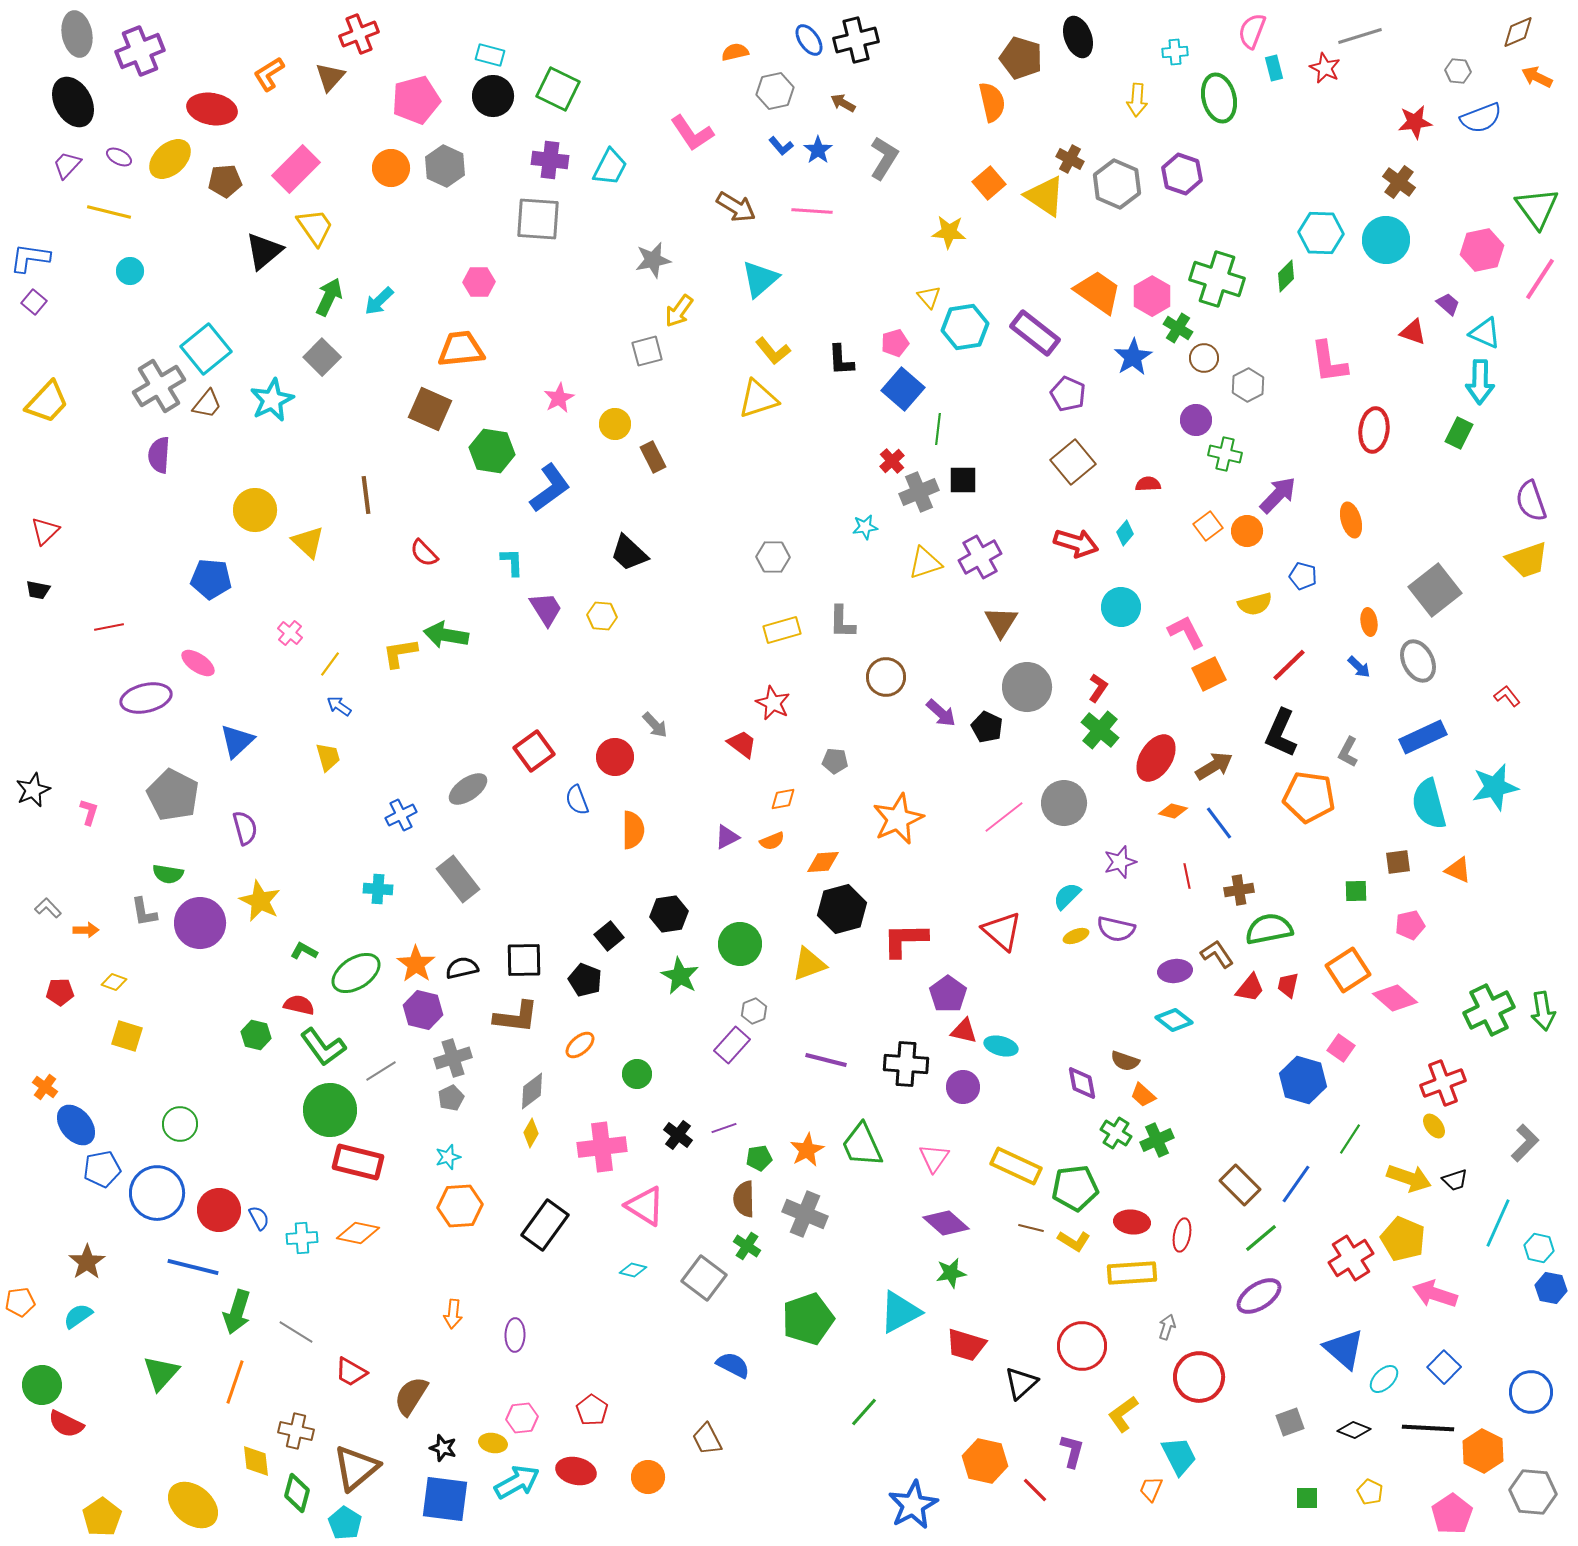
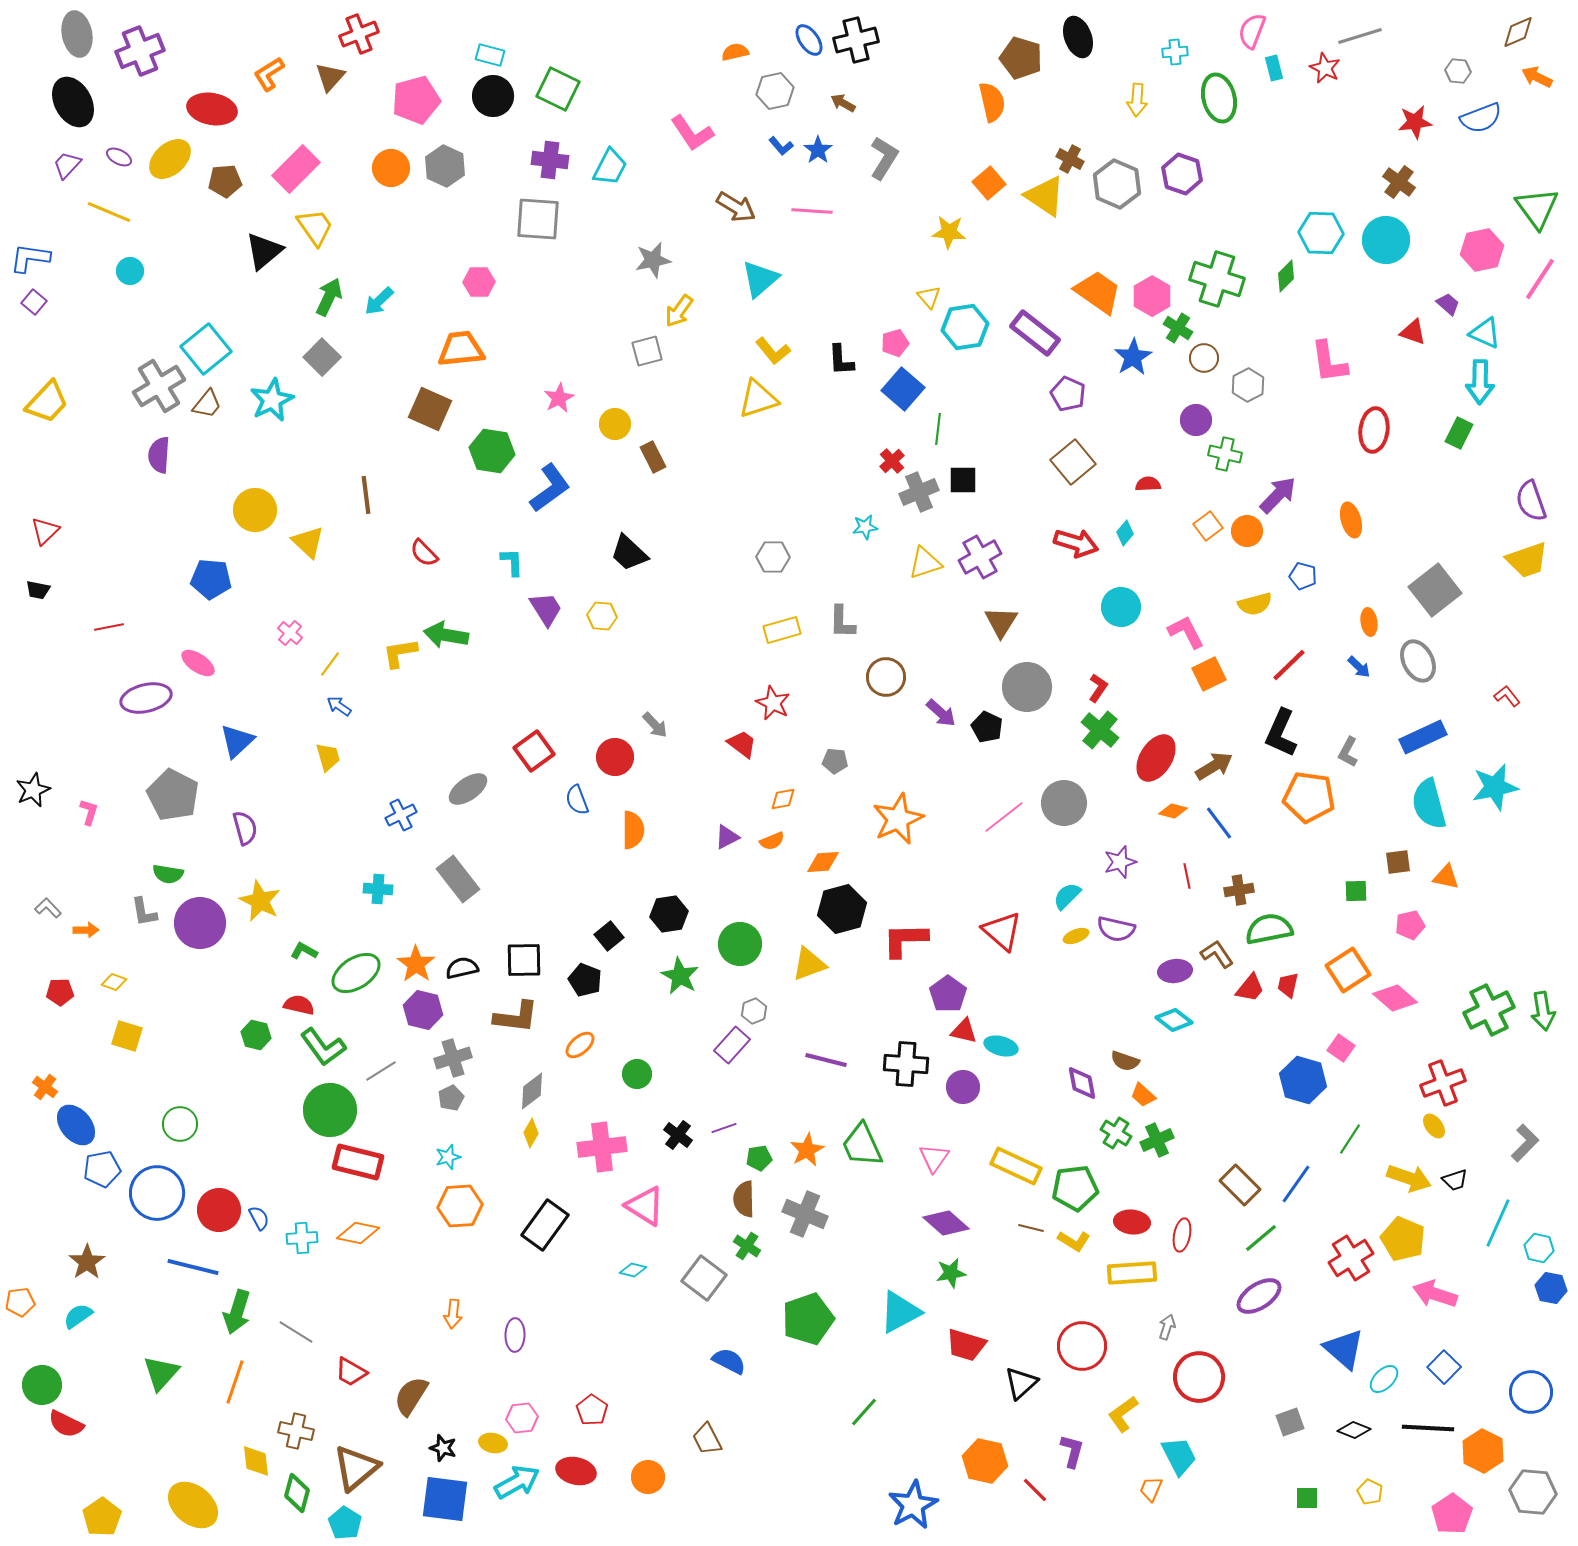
yellow line at (109, 212): rotated 9 degrees clockwise
orange triangle at (1458, 870): moved 12 px left, 7 px down; rotated 12 degrees counterclockwise
blue semicircle at (733, 1365): moved 4 px left, 4 px up
